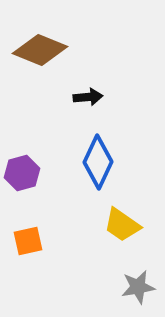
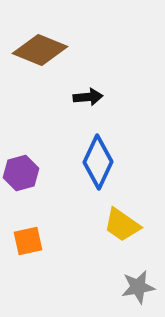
purple hexagon: moved 1 px left
